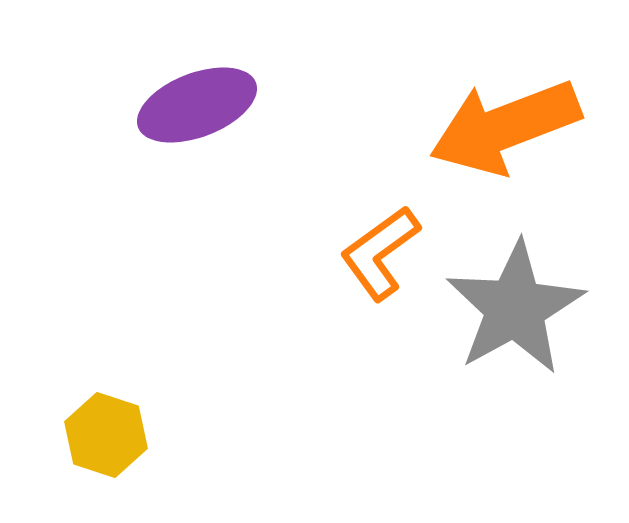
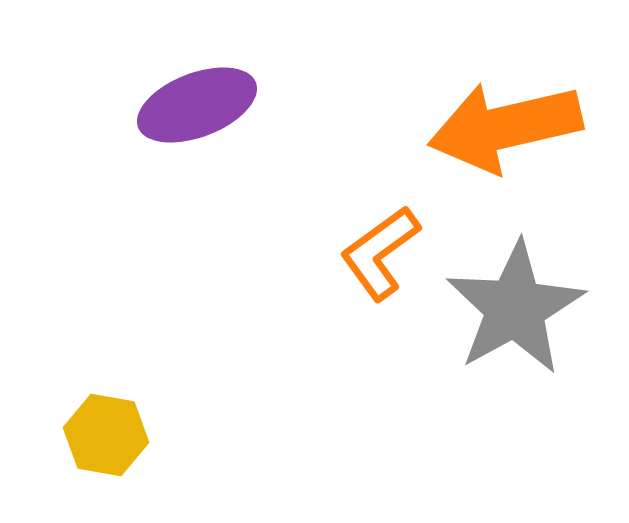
orange arrow: rotated 8 degrees clockwise
yellow hexagon: rotated 8 degrees counterclockwise
